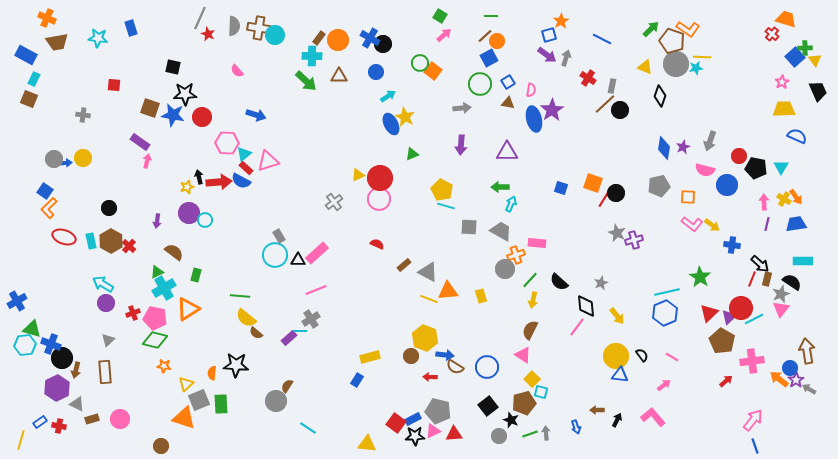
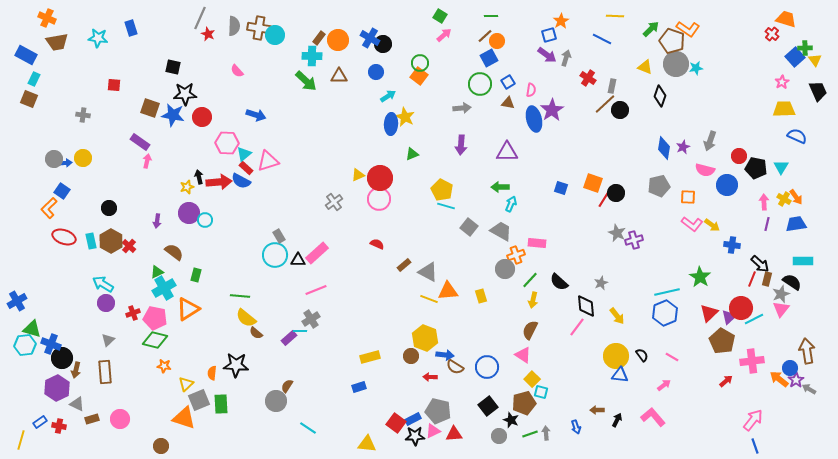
yellow line at (702, 57): moved 87 px left, 41 px up
orange square at (433, 71): moved 14 px left, 5 px down
blue ellipse at (391, 124): rotated 30 degrees clockwise
blue square at (45, 191): moved 17 px right
gray square at (469, 227): rotated 36 degrees clockwise
blue rectangle at (357, 380): moved 2 px right, 7 px down; rotated 40 degrees clockwise
